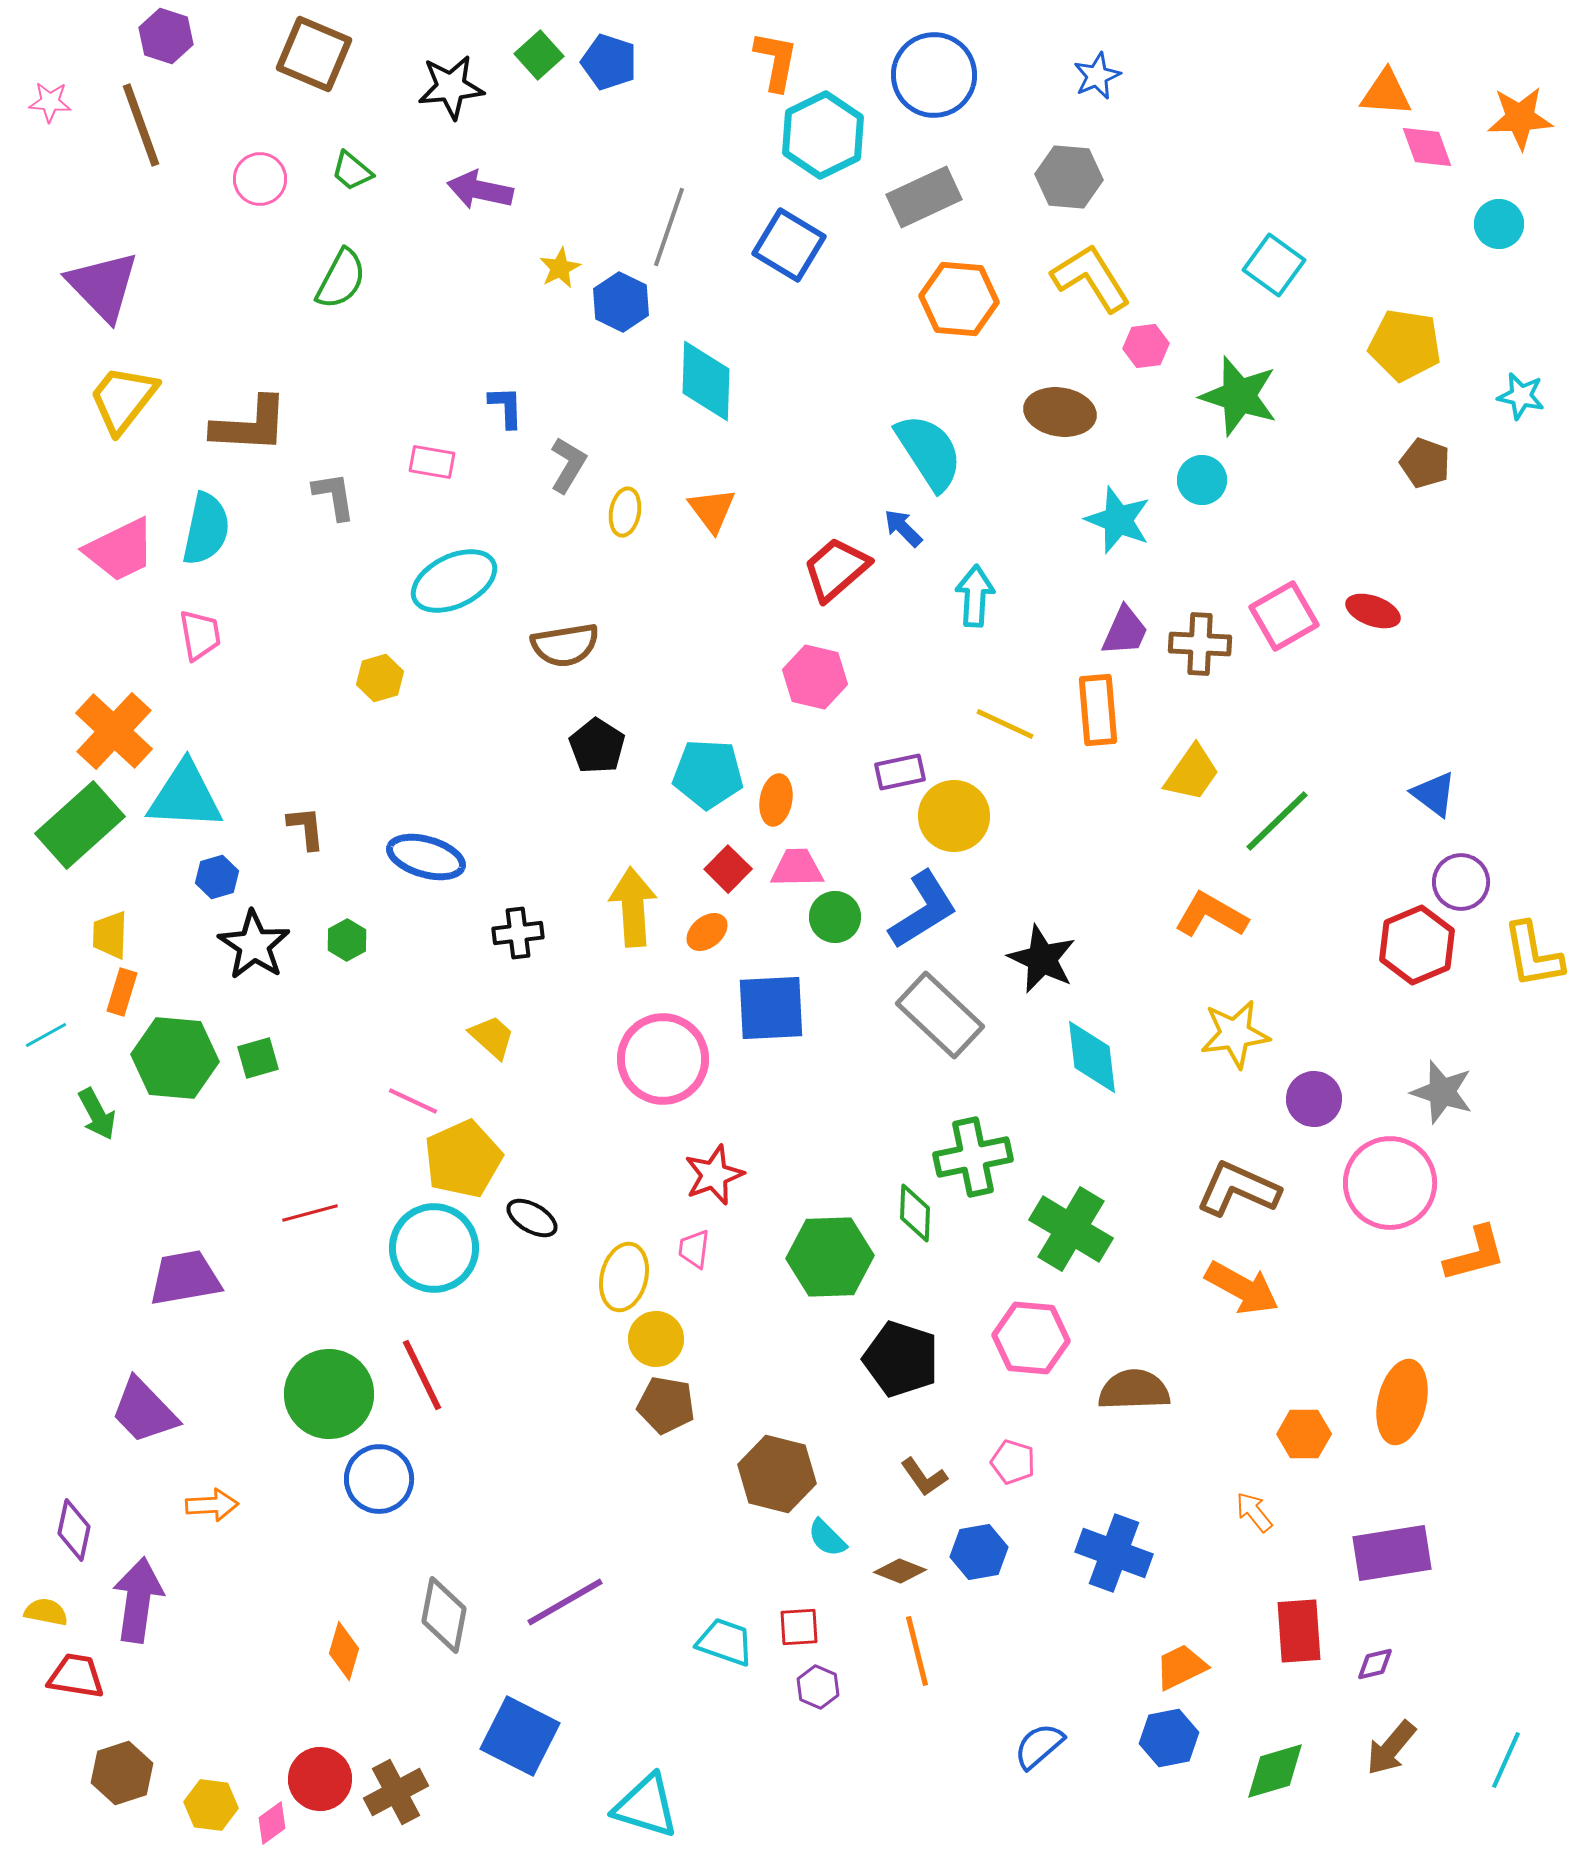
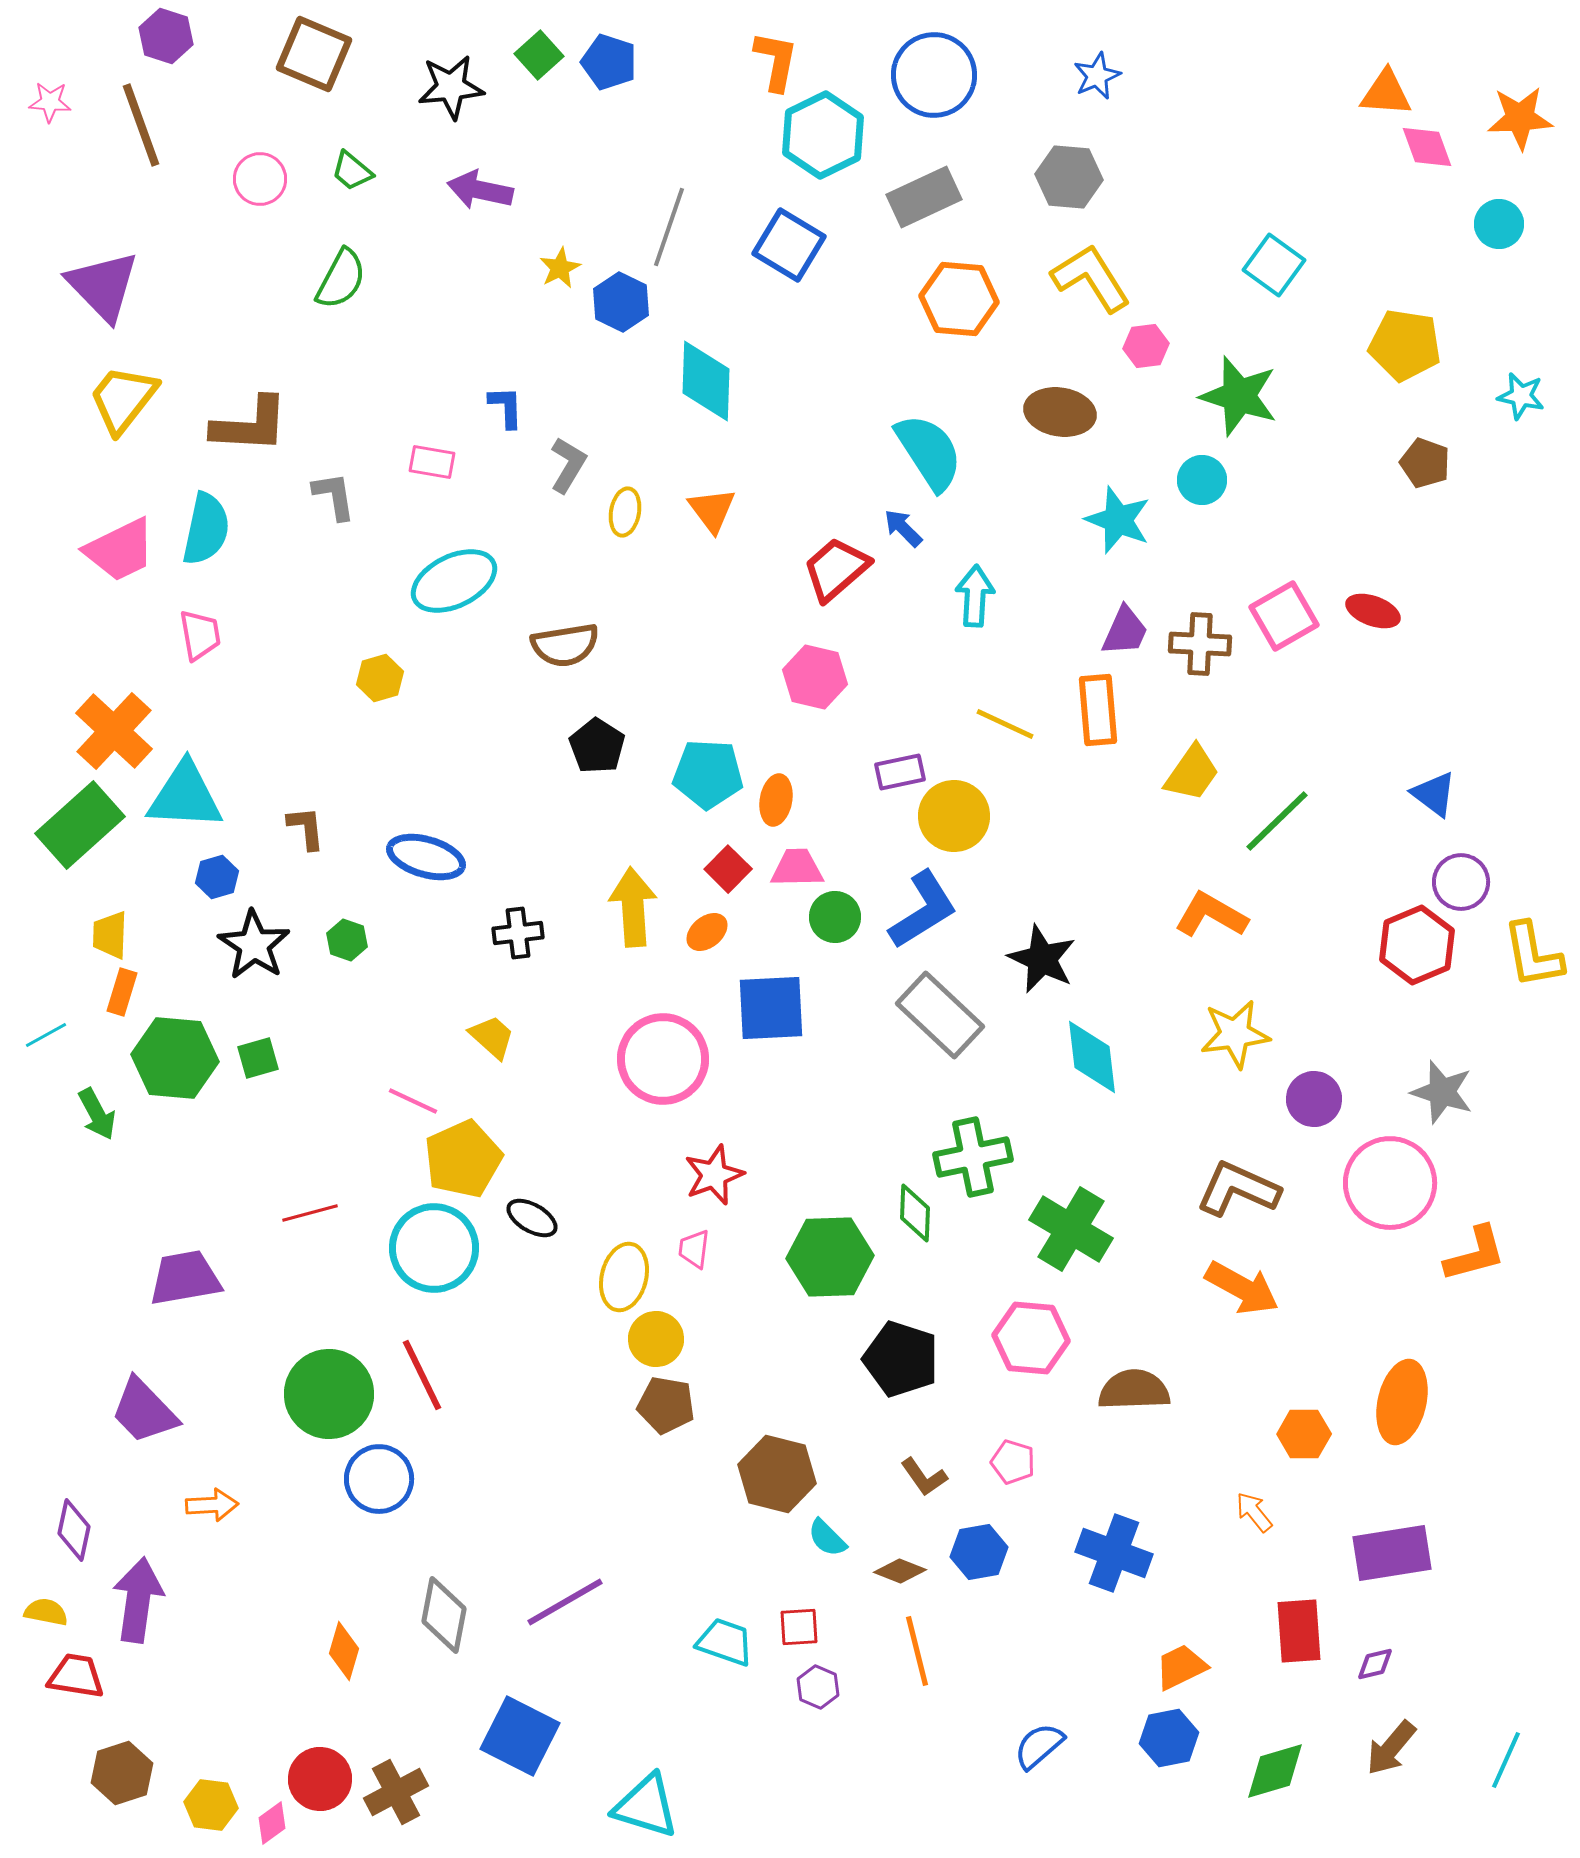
green hexagon at (347, 940): rotated 12 degrees counterclockwise
